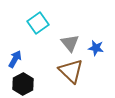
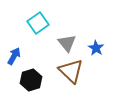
gray triangle: moved 3 px left
blue star: rotated 21 degrees clockwise
blue arrow: moved 1 px left, 3 px up
black hexagon: moved 8 px right, 4 px up; rotated 10 degrees clockwise
